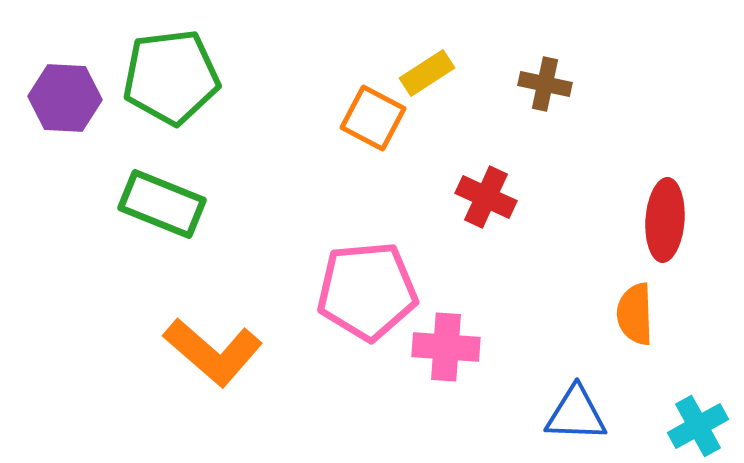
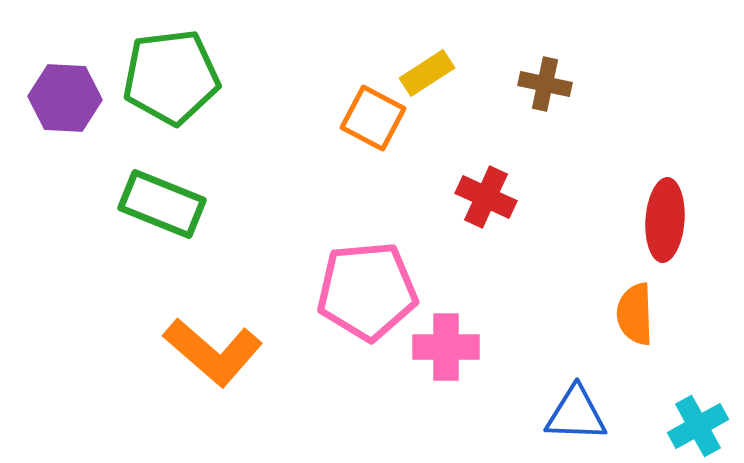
pink cross: rotated 4 degrees counterclockwise
